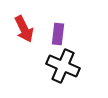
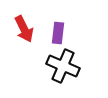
purple rectangle: moved 1 px up
